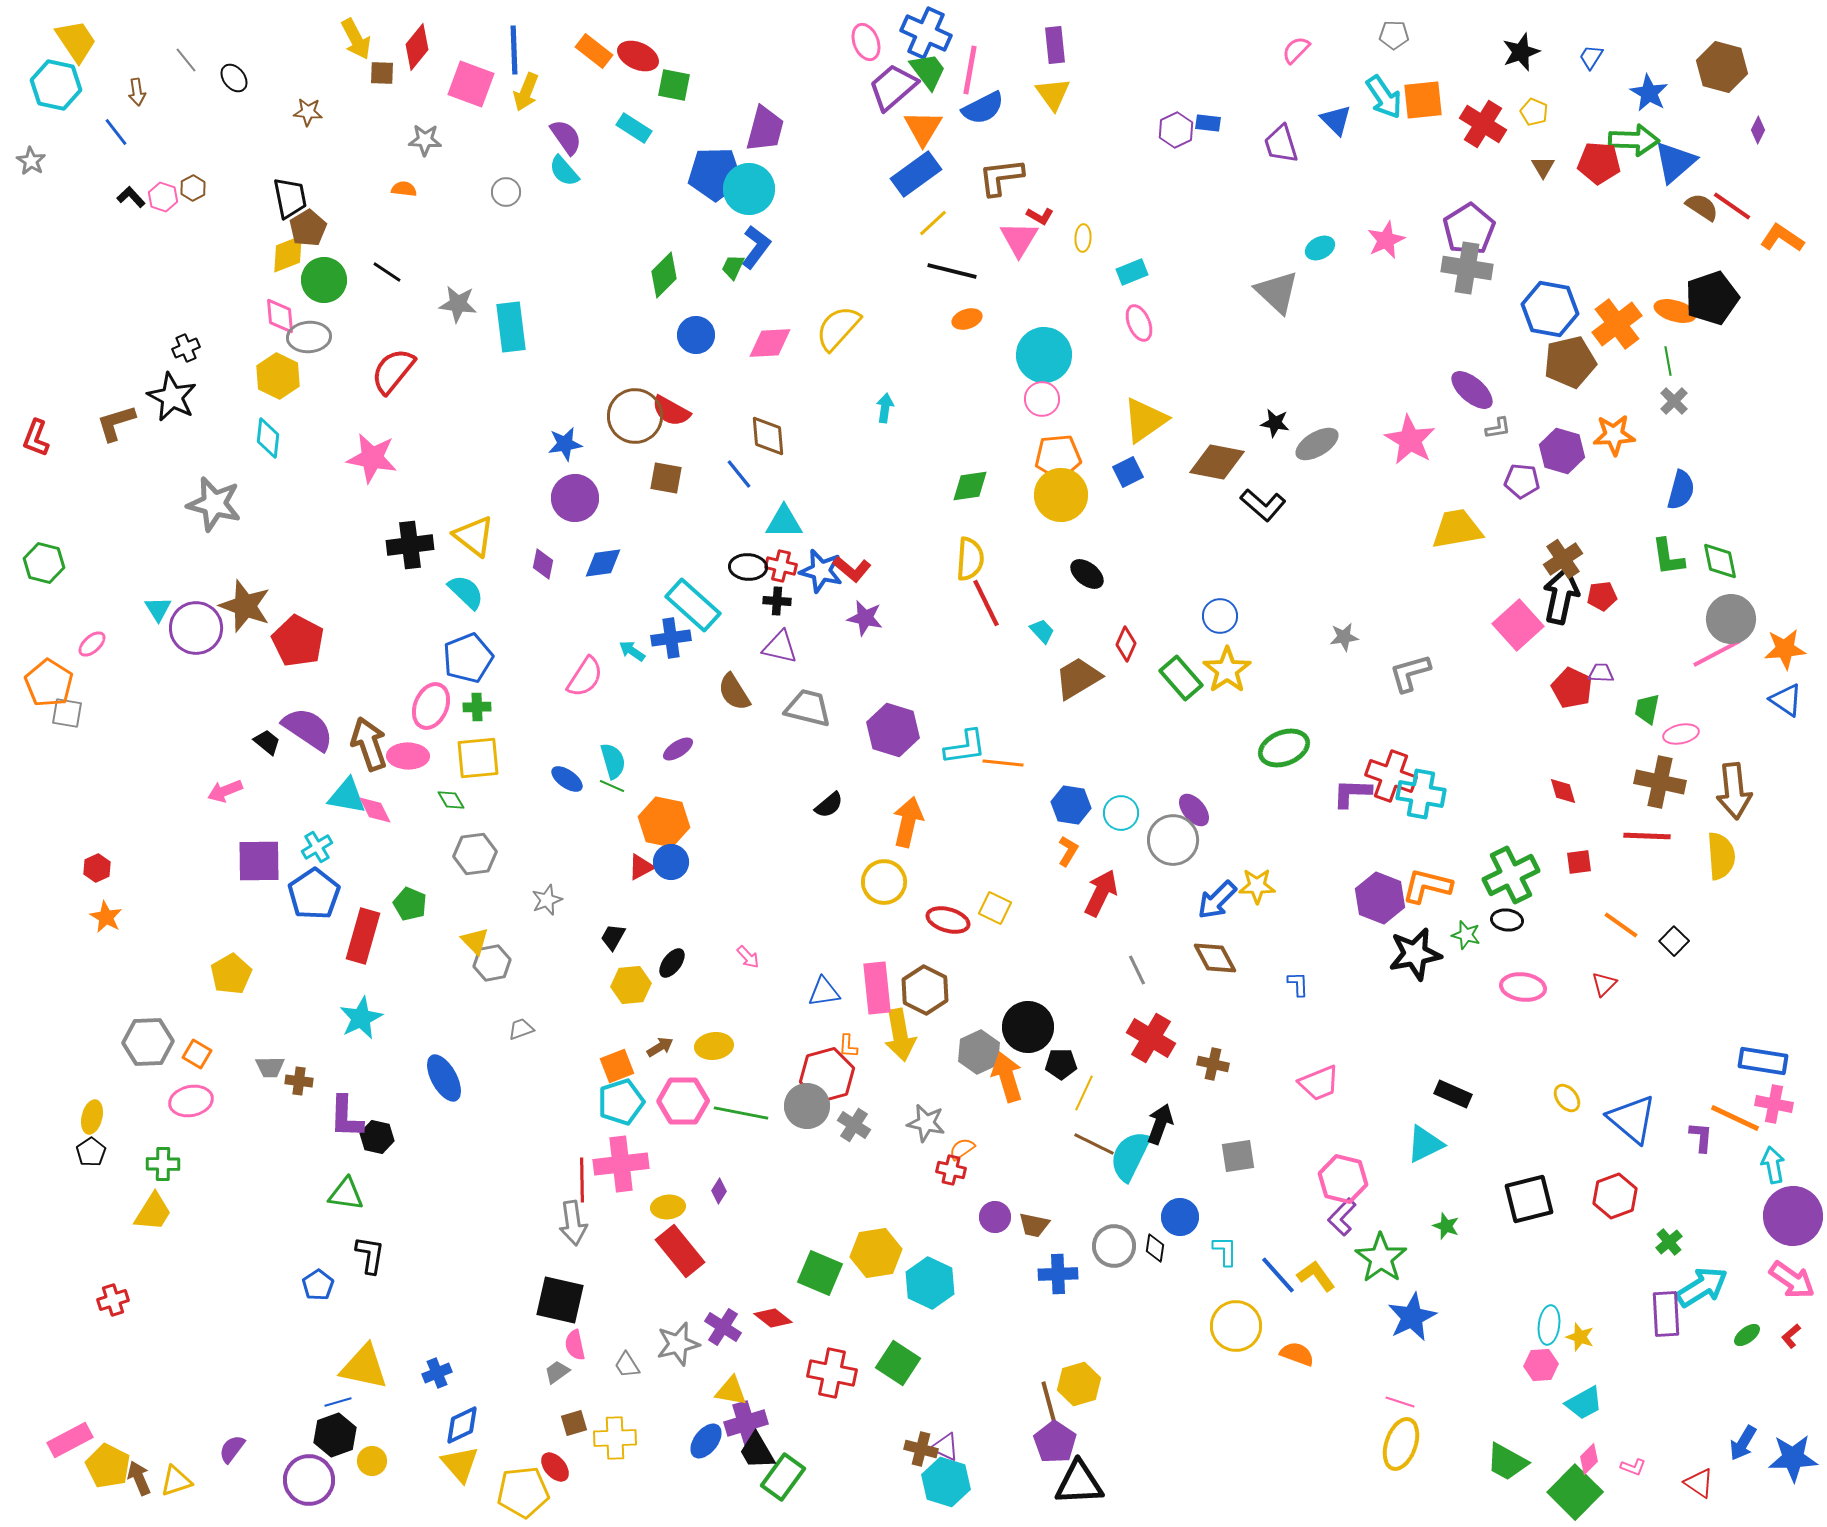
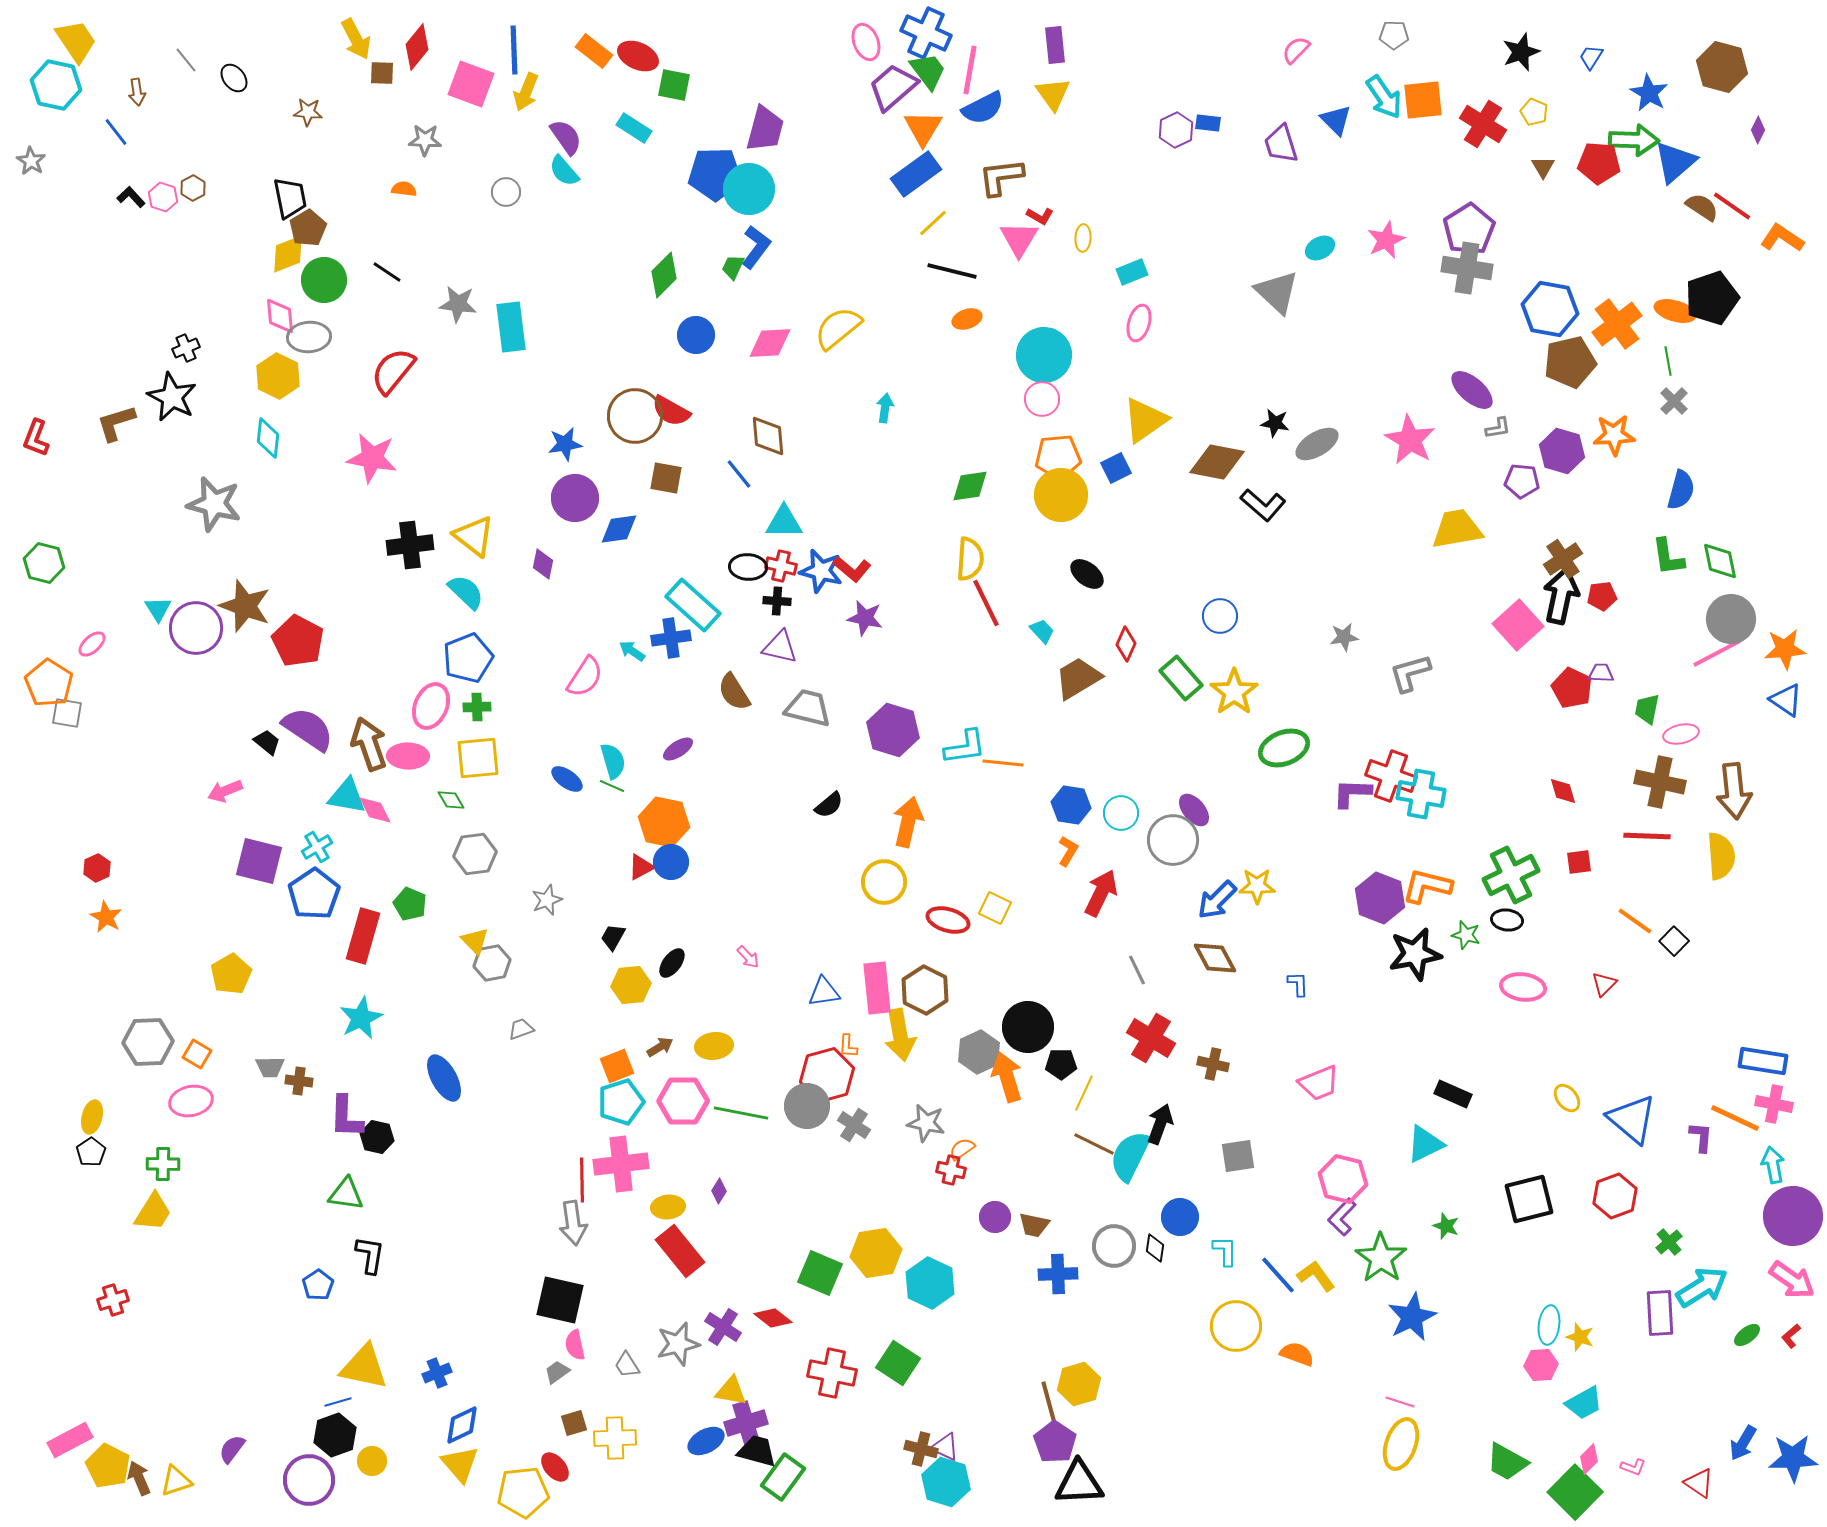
pink ellipse at (1139, 323): rotated 39 degrees clockwise
yellow semicircle at (838, 328): rotated 9 degrees clockwise
blue square at (1128, 472): moved 12 px left, 4 px up
blue diamond at (603, 563): moved 16 px right, 34 px up
yellow star at (1227, 670): moved 7 px right, 22 px down
purple square at (259, 861): rotated 15 degrees clockwise
orange line at (1621, 925): moved 14 px right, 4 px up
purple rectangle at (1666, 1314): moved 6 px left, 1 px up
blue ellipse at (706, 1441): rotated 24 degrees clockwise
black trapezoid at (757, 1451): rotated 135 degrees clockwise
